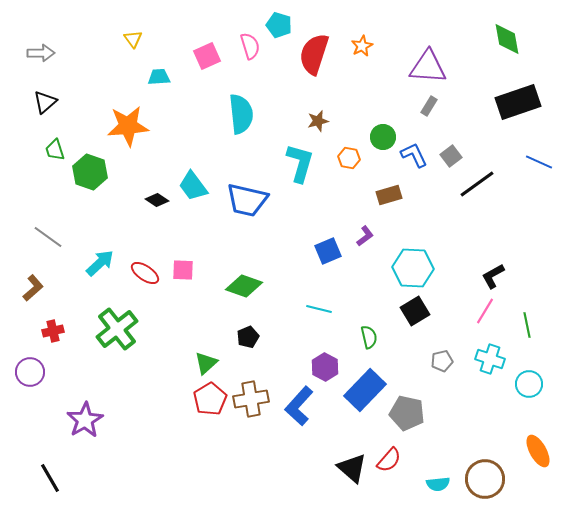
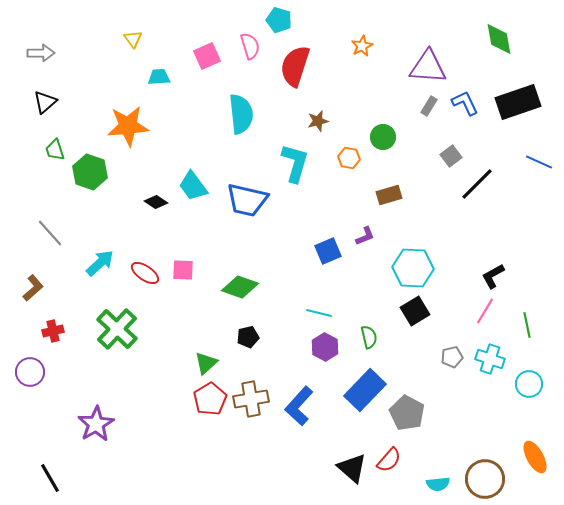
cyan pentagon at (279, 25): moved 5 px up
green diamond at (507, 39): moved 8 px left
red semicircle at (314, 54): moved 19 px left, 12 px down
blue L-shape at (414, 155): moved 51 px right, 52 px up
cyan L-shape at (300, 163): moved 5 px left
black line at (477, 184): rotated 9 degrees counterclockwise
black diamond at (157, 200): moved 1 px left, 2 px down
purple L-shape at (365, 236): rotated 15 degrees clockwise
gray line at (48, 237): moved 2 px right, 4 px up; rotated 12 degrees clockwise
green diamond at (244, 286): moved 4 px left, 1 px down
cyan line at (319, 309): moved 4 px down
green cross at (117, 329): rotated 9 degrees counterclockwise
black pentagon at (248, 337): rotated 10 degrees clockwise
gray pentagon at (442, 361): moved 10 px right, 4 px up
purple hexagon at (325, 367): moved 20 px up
gray pentagon at (407, 413): rotated 16 degrees clockwise
purple star at (85, 420): moved 11 px right, 4 px down
orange ellipse at (538, 451): moved 3 px left, 6 px down
